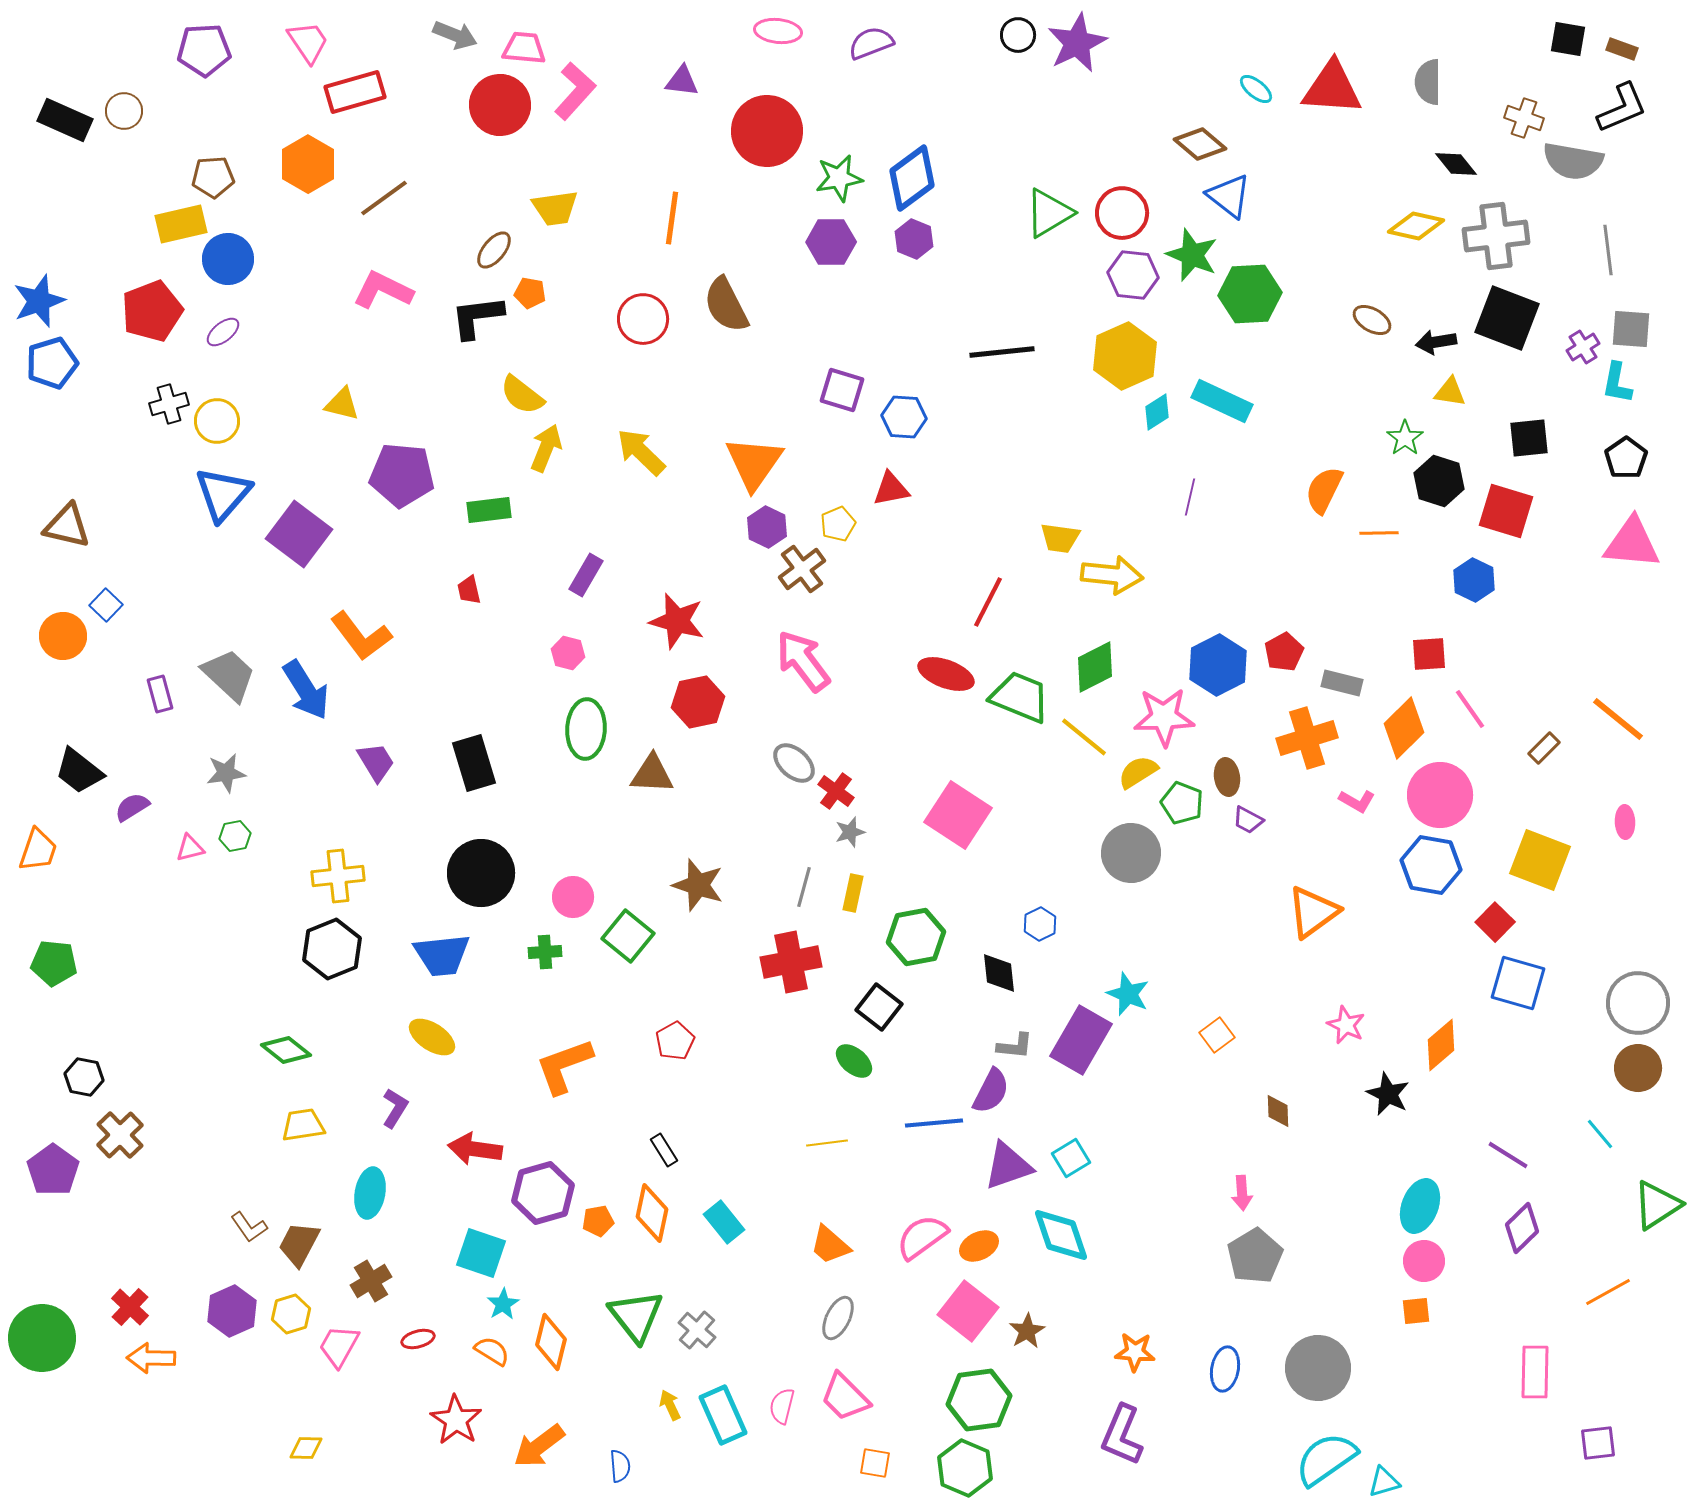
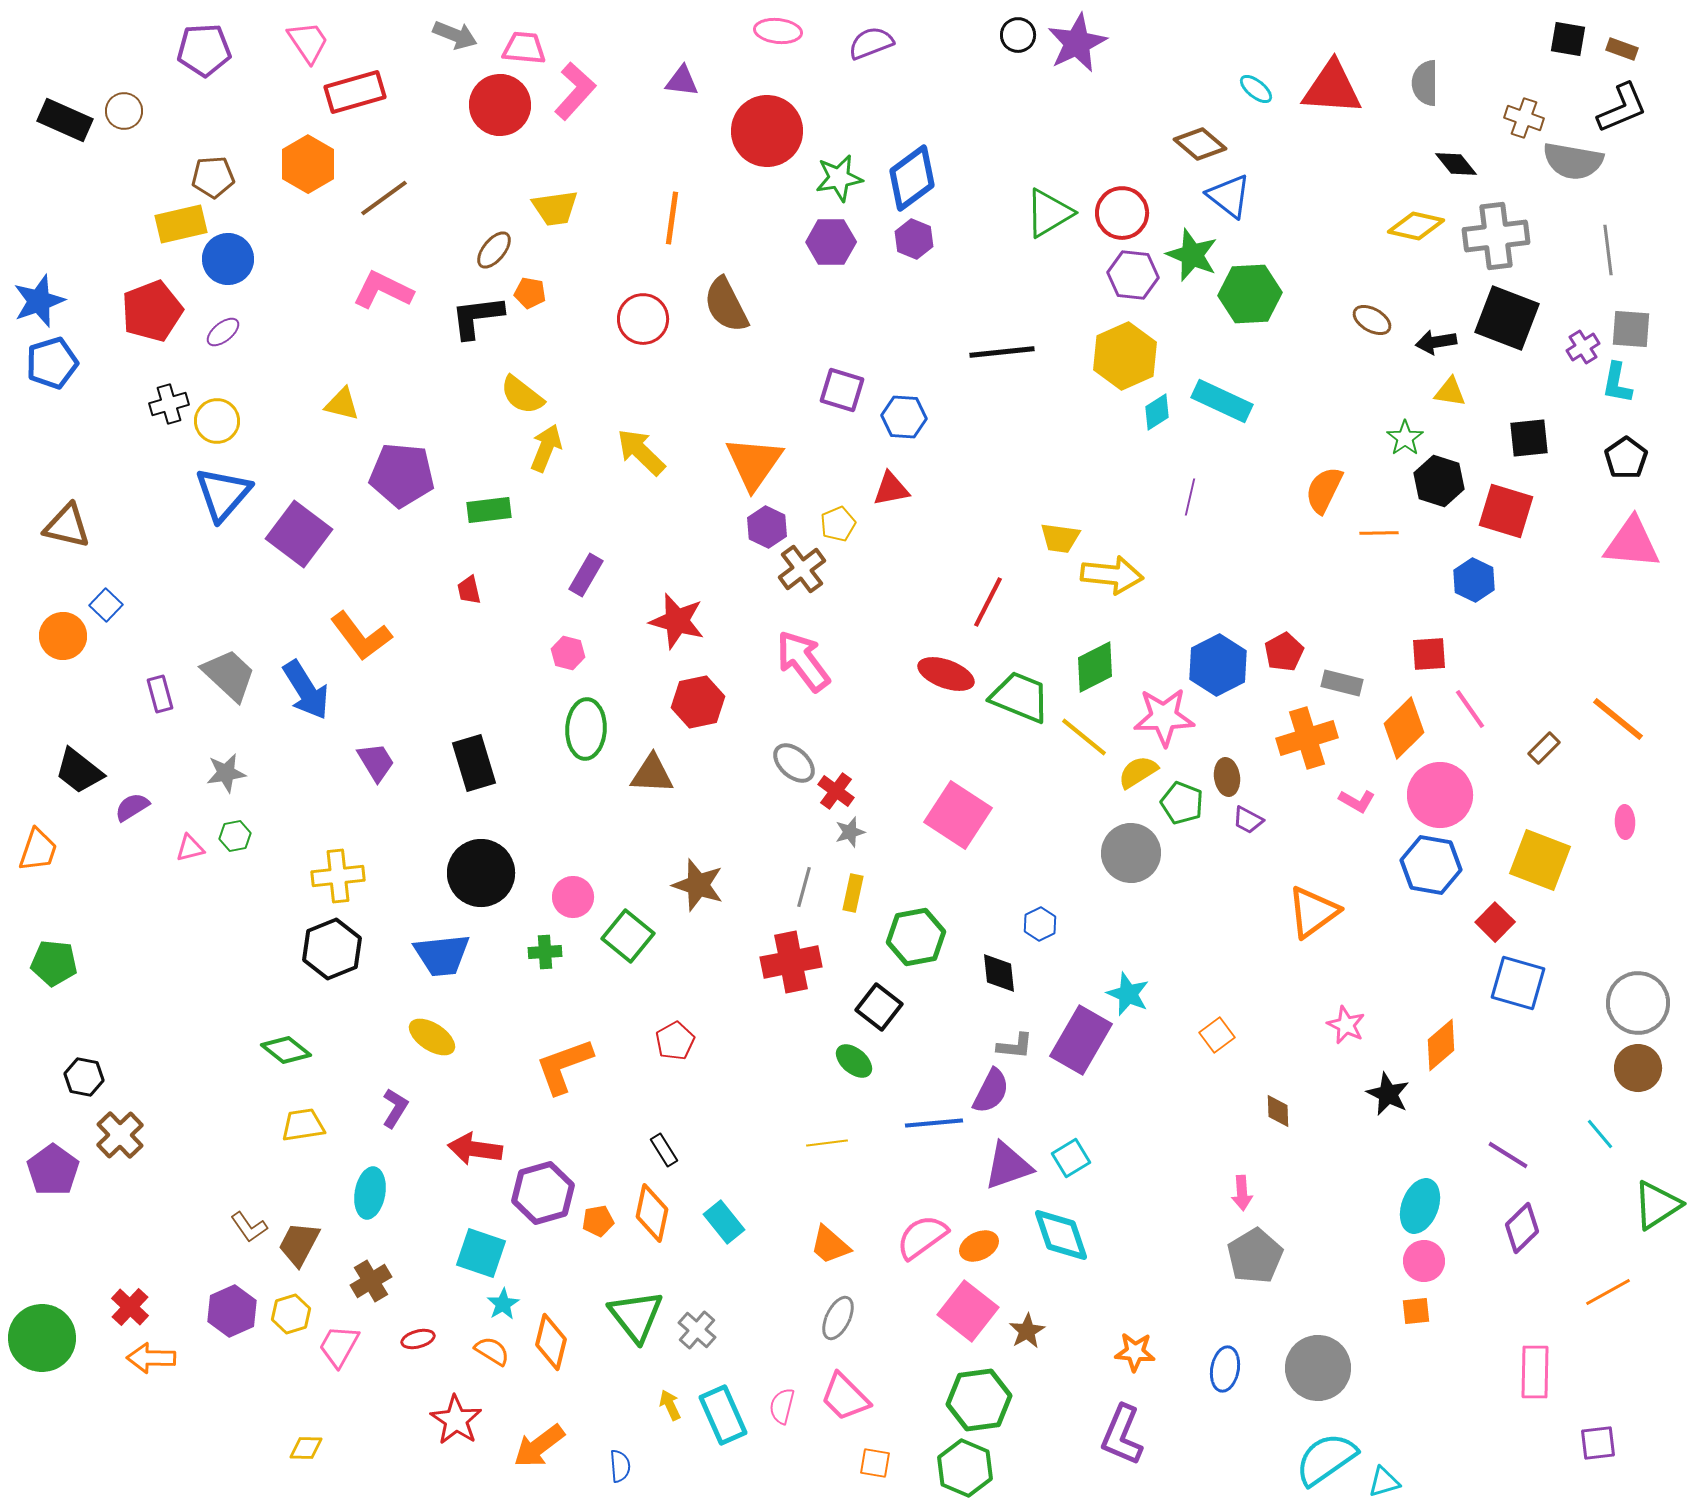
gray semicircle at (1428, 82): moved 3 px left, 1 px down
